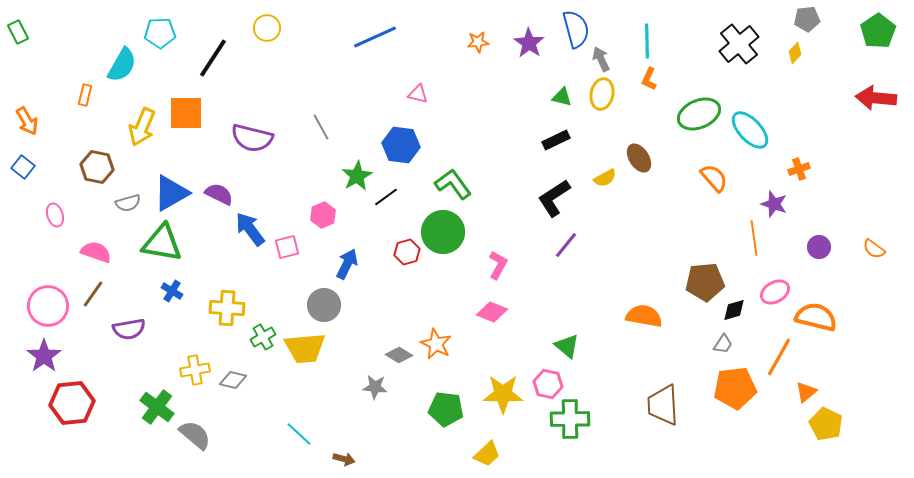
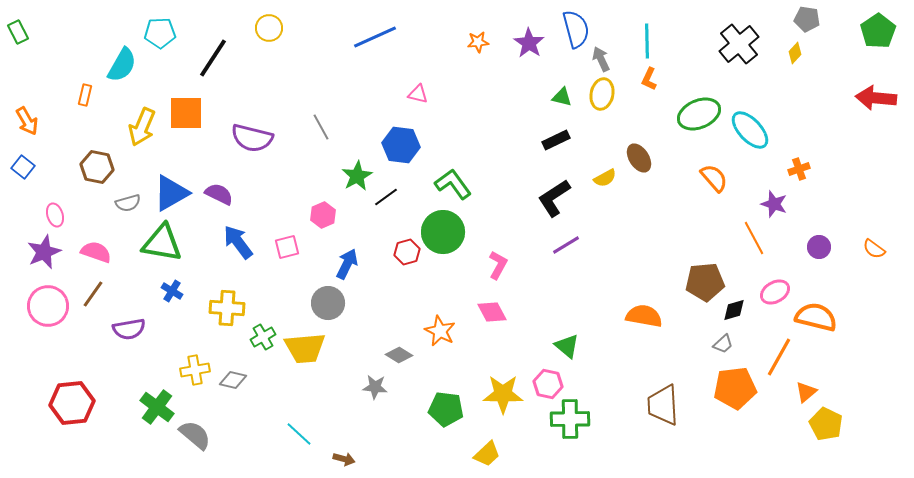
gray pentagon at (807, 19): rotated 15 degrees clockwise
yellow circle at (267, 28): moved 2 px right
blue arrow at (250, 229): moved 12 px left, 13 px down
orange line at (754, 238): rotated 20 degrees counterclockwise
purple line at (566, 245): rotated 20 degrees clockwise
gray circle at (324, 305): moved 4 px right, 2 px up
pink diamond at (492, 312): rotated 40 degrees clockwise
orange star at (436, 344): moved 4 px right, 13 px up
gray trapezoid at (723, 344): rotated 15 degrees clockwise
purple star at (44, 356): moved 104 px up; rotated 12 degrees clockwise
